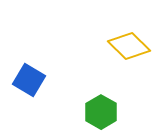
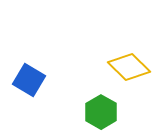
yellow diamond: moved 21 px down
